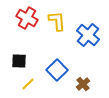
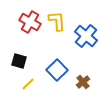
red cross: moved 3 px right, 4 px down
blue cross: moved 2 px left, 1 px down
black square: rotated 14 degrees clockwise
brown cross: moved 2 px up
